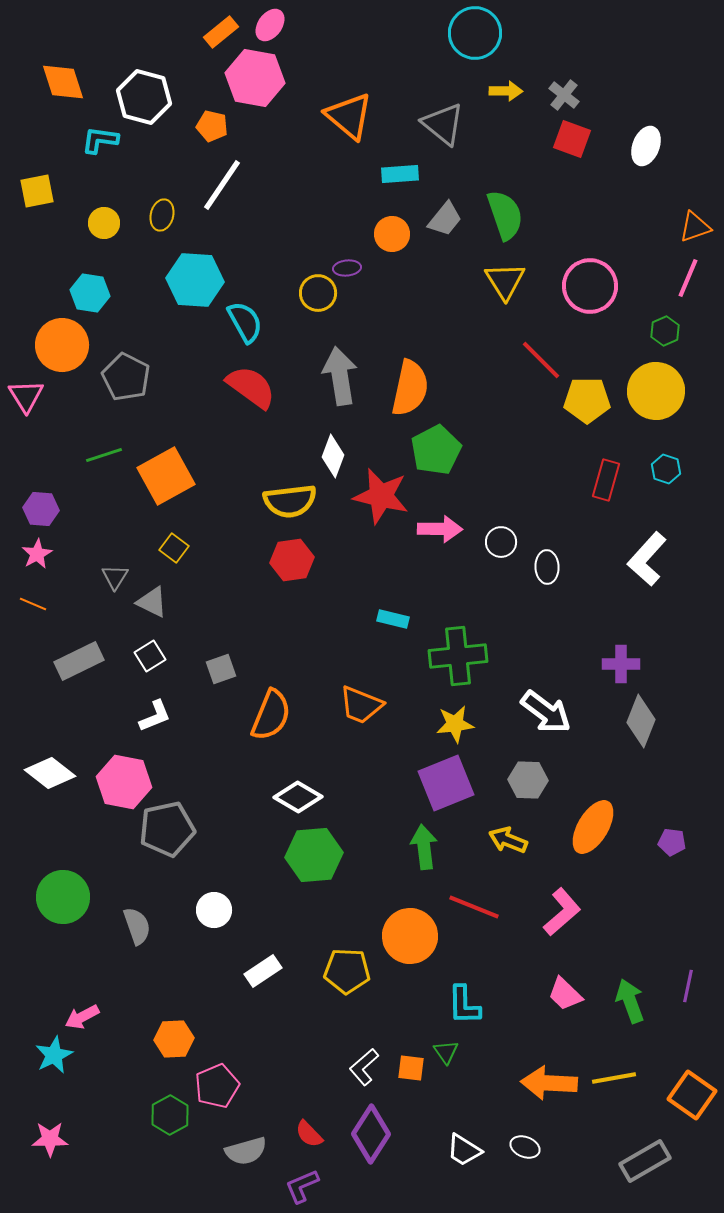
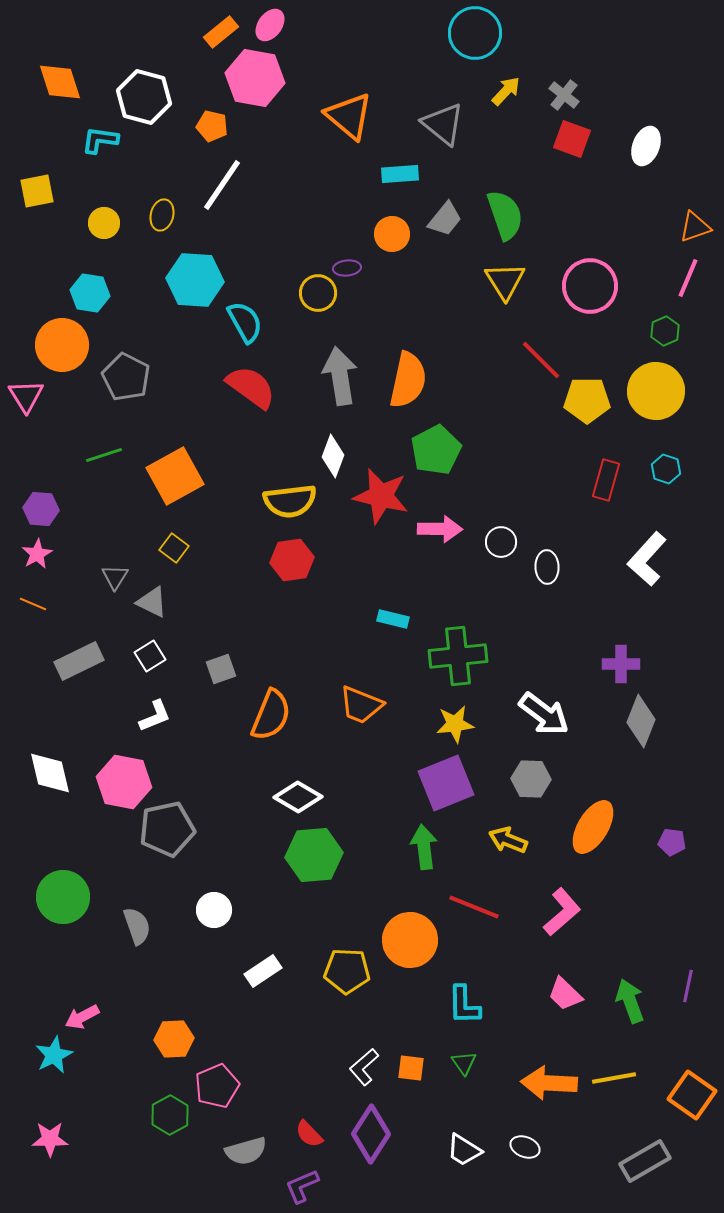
orange diamond at (63, 82): moved 3 px left
yellow arrow at (506, 91): rotated 48 degrees counterclockwise
orange semicircle at (410, 388): moved 2 px left, 8 px up
orange square at (166, 476): moved 9 px right
white arrow at (546, 712): moved 2 px left, 2 px down
white diamond at (50, 773): rotated 39 degrees clockwise
gray hexagon at (528, 780): moved 3 px right, 1 px up
orange circle at (410, 936): moved 4 px down
green triangle at (446, 1052): moved 18 px right, 11 px down
